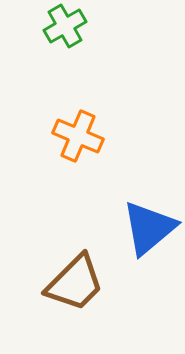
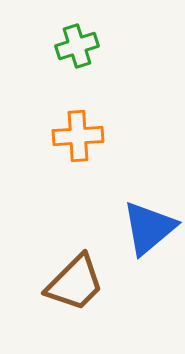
green cross: moved 12 px right, 20 px down; rotated 12 degrees clockwise
orange cross: rotated 27 degrees counterclockwise
